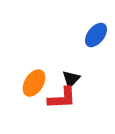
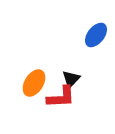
red L-shape: moved 1 px left, 1 px up
